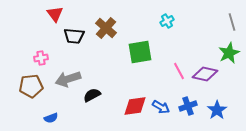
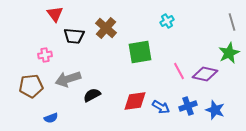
pink cross: moved 4 px right, 3 px up
red diamond: moved 5 px up
blue star: moved 2 px left; rotated 18 degrees counterclockwise
